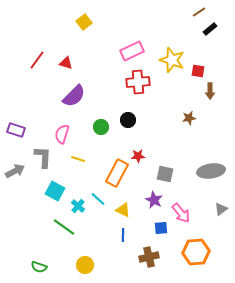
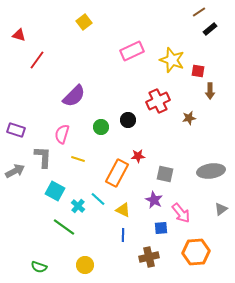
red triangle: moved 47 px left, 28 px up
red cross: moved 20 px right, 19 px down; rotated 20 degrees counterclockwise
